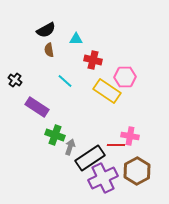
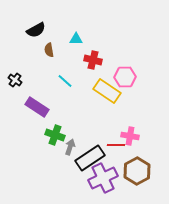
black semicircle: moved 10 px left
